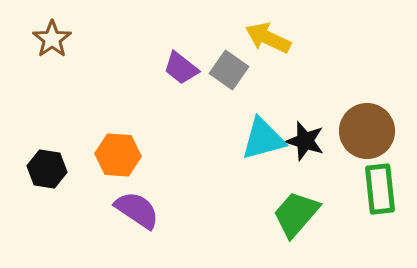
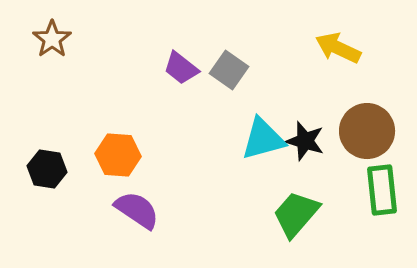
yellow arrow: moved 70 px right, 10 px down
green rectangle: moved 2 px right, 1 px down
